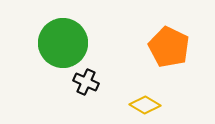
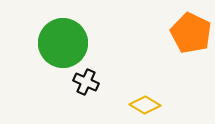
orange pentagon: moved 22 px right, 14 px up
